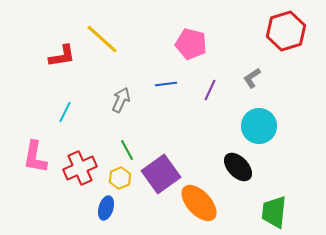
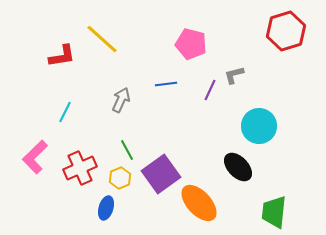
gray L-shape: moved 18 px left, 3 px up; rotated 20 degrees clockwise
pink L-shape: rotated 36 degrees clockwise
